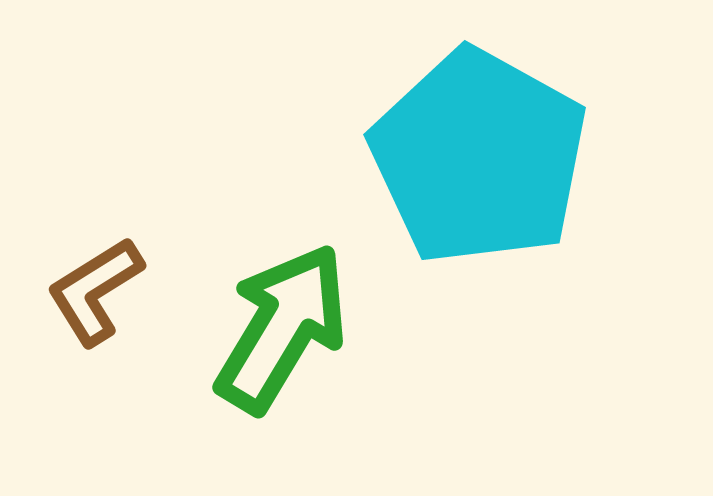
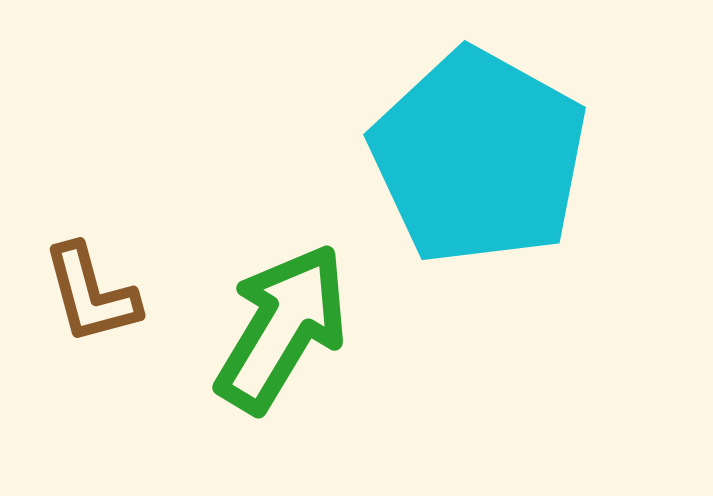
brown L-shape: moved 4 px left, 3 px down; rotated 73 degrees counterclockwise
